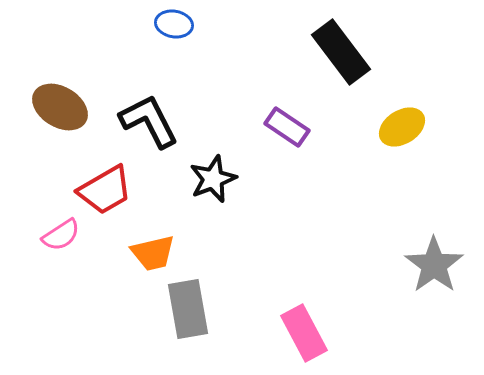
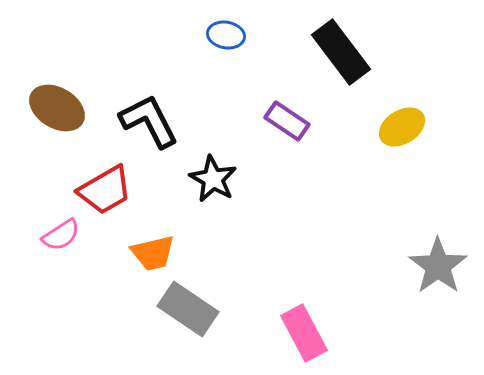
blue ellipse: moved 52 px right, 11 px down
brown ellipse: moved 3 px left, 1 px down
purple rectangle: moved 6 px up
black star: rotated 21 degrees counterclockwise
gray star: moved 4 px right, 1 px down
gray rectangle: rotated 46 degrees counterclockwise
